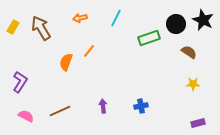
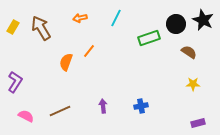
purple L-shape: moved 5 px left
